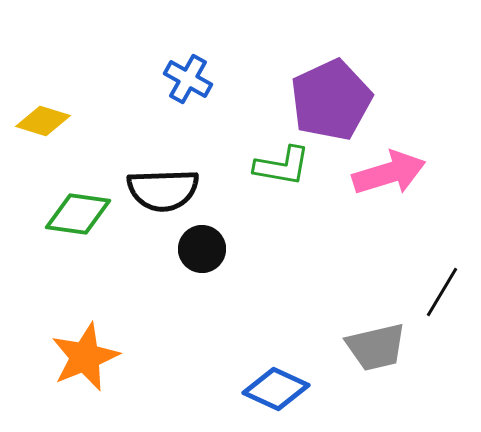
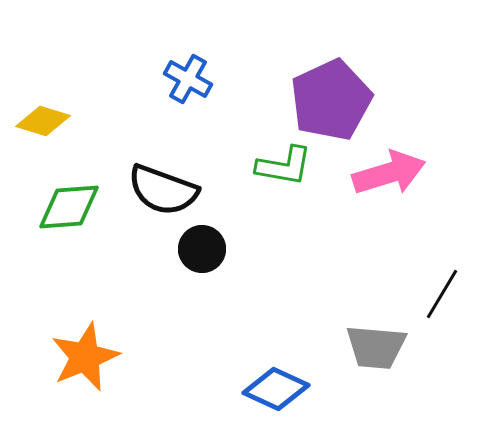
green L-shape: moved 2 px right
black semicircle: rotated 22 degrees clockwise
green diamond: moved 9 px left, 7 px up; rotated 12 degrees counterclockwise
black line: moved 2 px down
gray trapezoid: rotated 18 degrees clockwise
